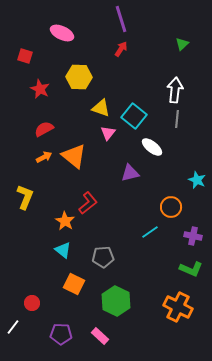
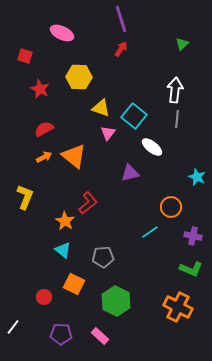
cyan star: moved 3 px up
red circle: moved 12 px right, 6 px up
